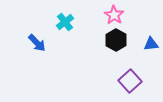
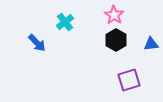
purple square: moved 1 px left, 1 px up; rotated 25 degrees clockwise
